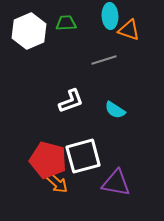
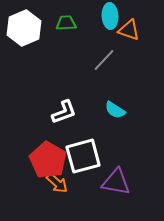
white hexagon: moved 5 px left, 3 px up
gray line: rotated 30 degrees counterclockwise
white L-shape: moved 7 px left, 11 px down
red pentagon: rotated 15 degrees clockwise
purple triangle: moved 1 px up
